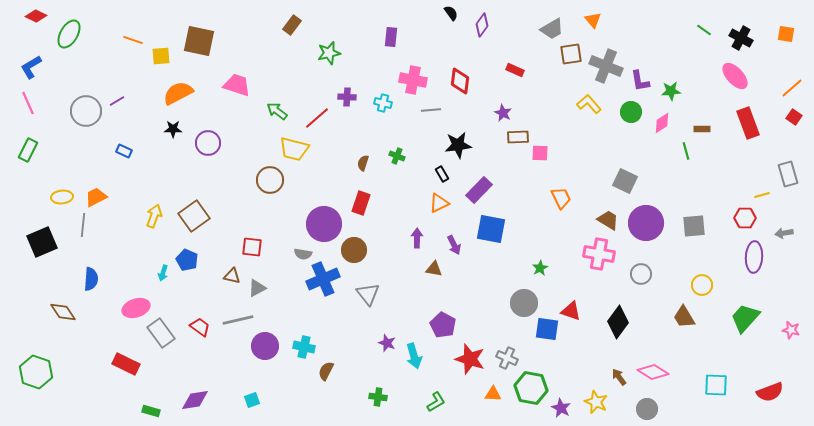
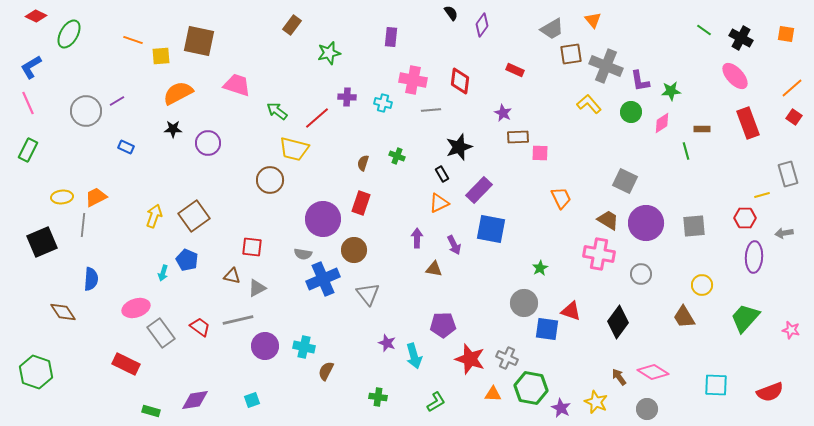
black star at (458, 145): moved 1 px right, 2 px down; rotated 12 degrees counterclockwise
blue rectangle at (124, 151): moved 2 px right, 4 px up
purple circle at (324, 224): moved 1 px left, 5 px up
purple pentagon at (443, 325): rotated 30 degrees counterclockwise
